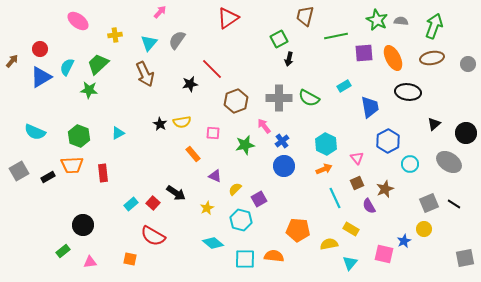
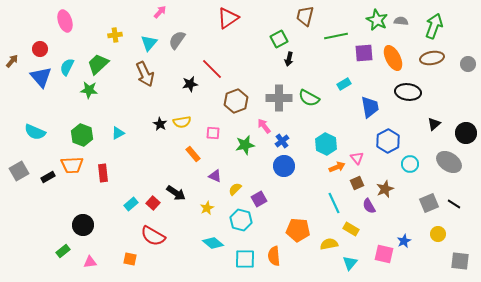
pink ellipse at (78, 21): moved 13 px left; rotated 35 degrees clockwise
blue triangle at (41, 77): rotated 40 degrees counterclockwise
cyan rectangle at (344, 86): moved 2 px up
green hexagon at (79, 136): moved 3 px right, 1 px up
orange arrow at (324, 169): moved 13 px right, 2 px up
cyan line at (335, 198): moved 1 px left, 5 px down
yellow circle at (424, 229): moved 14 px right, 5 px down
orange semicircle at (274, 256): rotated 102 degrees counterclockwise
gray square at (465, 258): moved 5 px left, 3 px down; rotated 18 degrees clockwise
